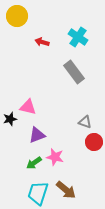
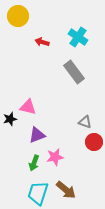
yellow circle: moved 1 px right
pink star: rotated 24 degrees counterclockwise
green arrow: rotated 35 degrees counterclockwise
